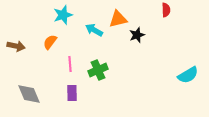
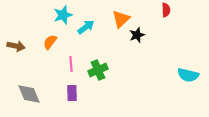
orange triangle: moved 3 px right; rotated 30 degrees counterclockwise
cyan arrow: moved 8 px left, 3 px up; rotated 114 degrees clockwise
pink line: moved 1 px right
cyan semicircle: rotated 45 degrees clockwise
